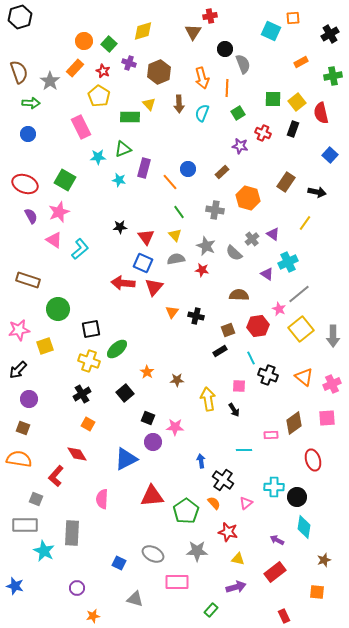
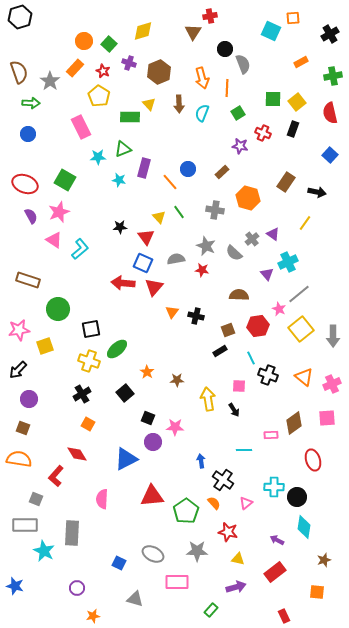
red semicircle at (321, 113): moved 9 px right
yellow triangle at (175, 235): moved 16 px left, 18 px up
purple triangle at (267, 274): rotated 16 degrees clockwise
